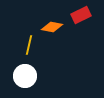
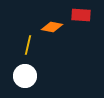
red rectangle: rotated 30 degrees clockwise
yellow line: moved 1 px left
